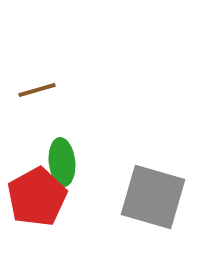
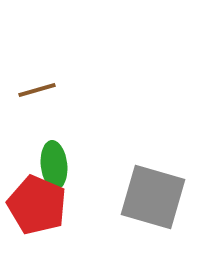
green ellipse: moved 8 px left, 3 px down
red pentagon: moved 8 px down; rotated 20 degrees counterclockwise
